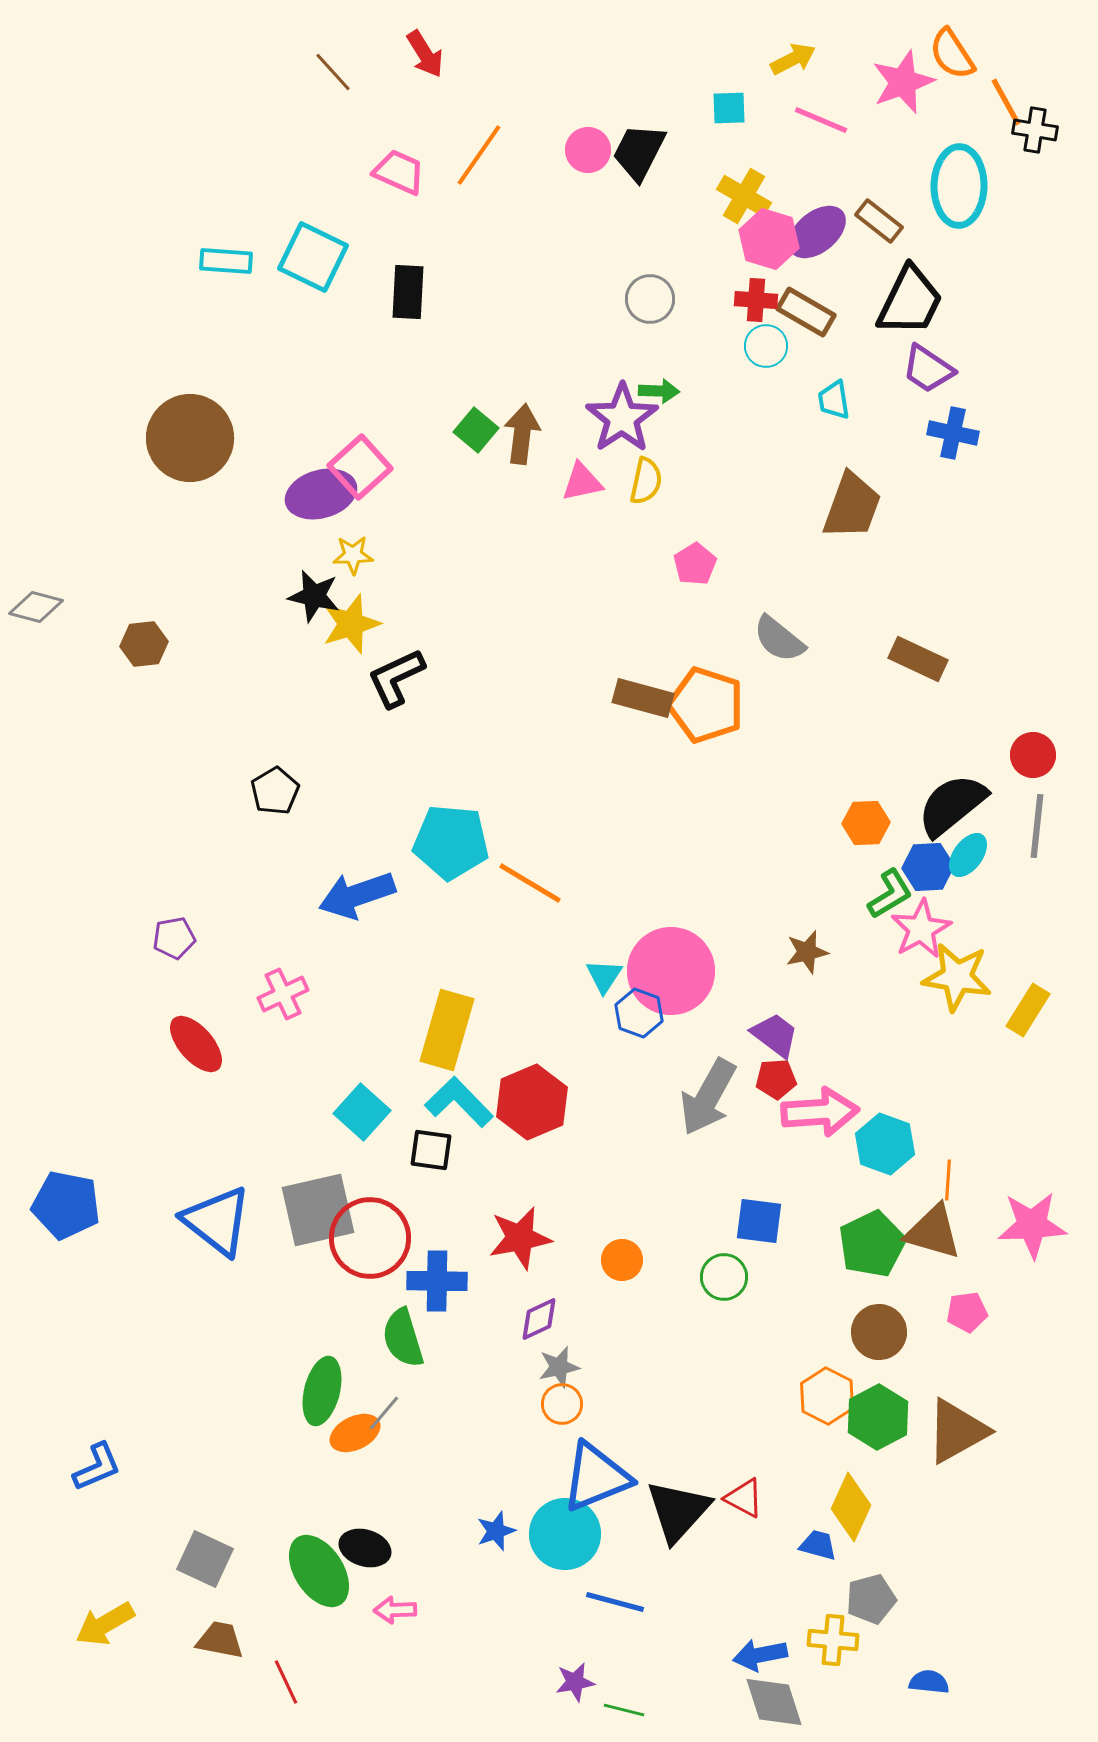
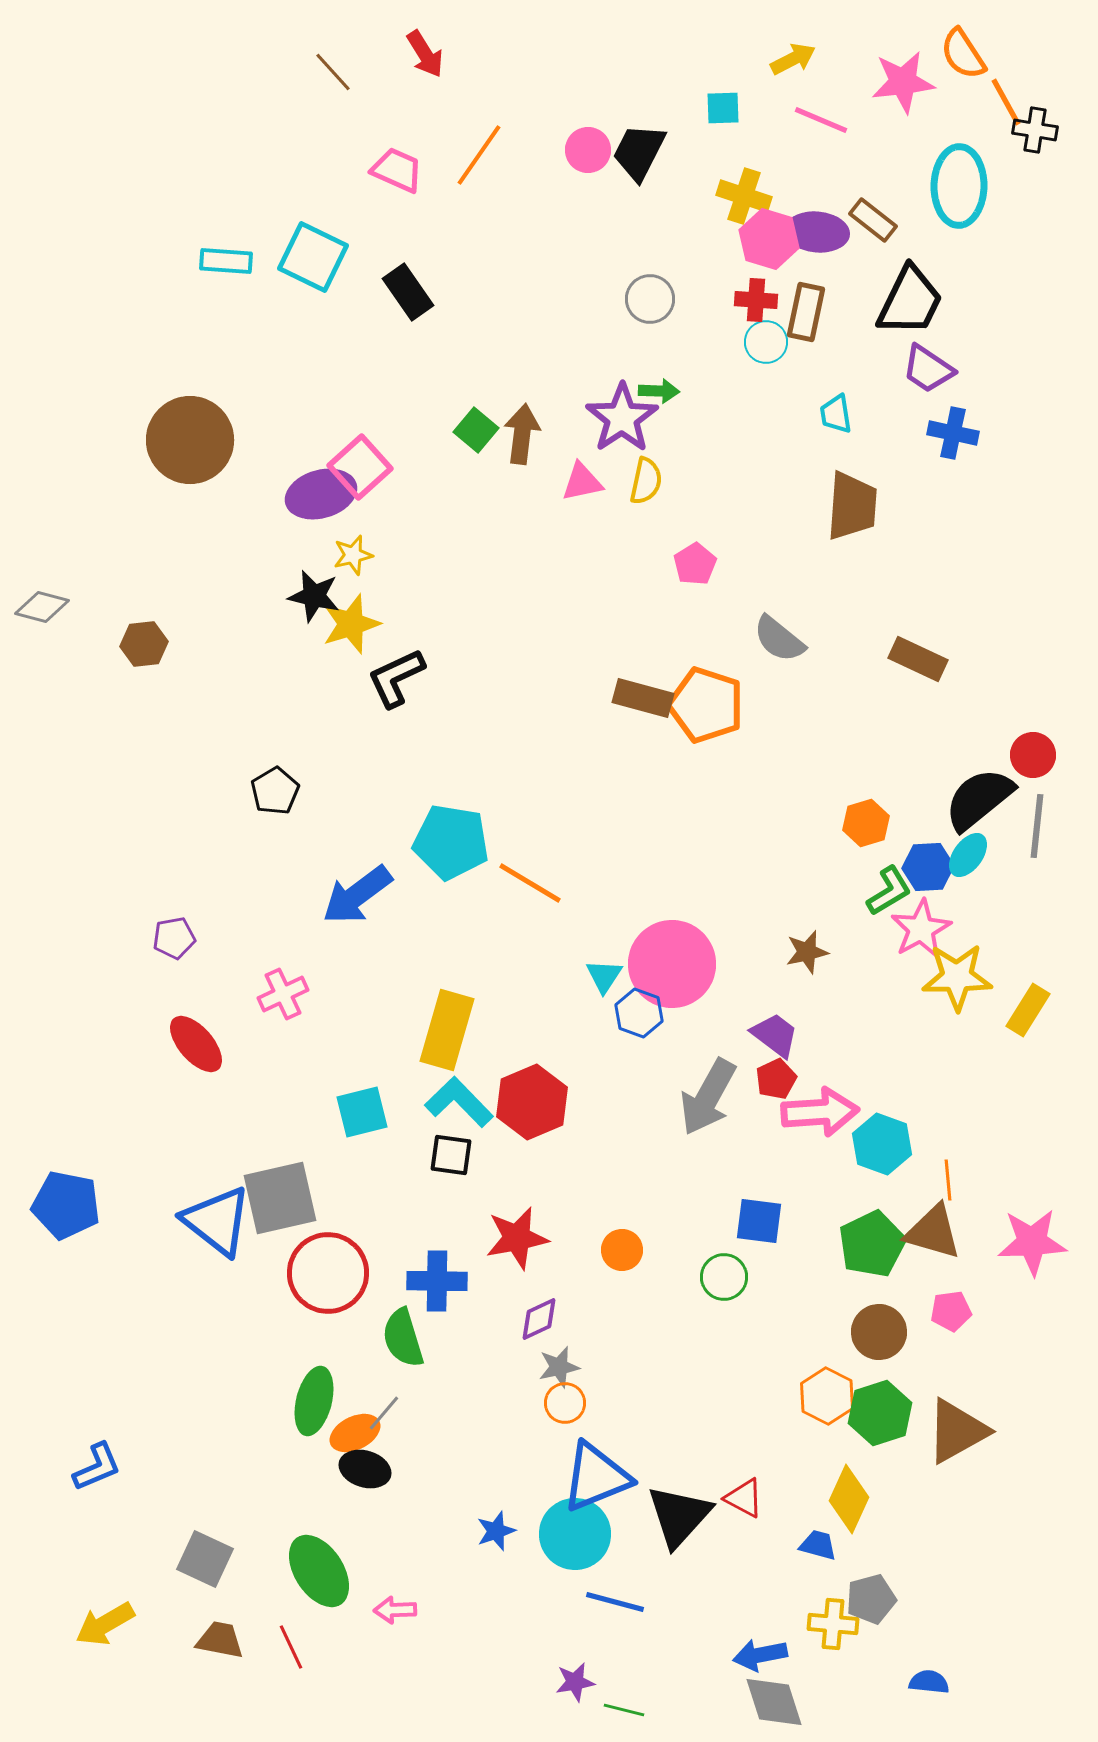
orange semicircle at (952, 54): moved 11 px right
pink star at (903, 82): rotated 14 degrees clockwise
cyan square at (729, 108): moved 6 px left
pink trapezoid at (399, 172): moved 2 px left, 2 px up
yellow cross at (744, 196): rotated 12 degrees counterclockwise
brown rectangle at (879, 221): moved 6 px left, 1 px up
purple ellipse at (817, 232): rotated 44 degrees clockwise
black rectangle at (408, 292): rotated 38 degrees counterclockwise
brown rectangle at (806, 312): rotated 72 degrees clockwise
cyan circle at (766, 346): moved 4 px up
cyan trapezoid at (834, 400): moved 2 px right, 14 px down
brown circle at (190, 438): moved 2 px down
brown trapezoid at (852, 506): rotated 16 degrees counterclockwise
yellow star at (353, 555): rotated 12 degrees counterclockwise
gray diamond at (36, 607): moved 6 px right
black semicircle at (952, 805): moved 27 px right, 6 px up
orange hexagon at (866, 823): rotated 15 degrees counterclockwise
cyan pentagon at (451, 842): rotated 4 degrees clockwise
green L-shape at (890, 894): moved 1 px left, 3 px up
blue arrow at (357, 895): rotated 18 degrees counterclockwise
pink circle at (671, 971): moved 1 px right, 7 px up
yellow star at (957, 977): rotated 10 degrees counterclockwise
red pentagon at (776, 1079): rotated 21 degrees counterclockwise
cyan square at (362, 1112): rotated 34 degrees clockwise
cyan hexagon at (885, 1144): moved 3 px left
black square at (431, 1150): moved 20 px right, 5 px down
orange line at (948, 1180): rotated 9 degrees counterclockwise
gray square at (318, 1210): moved 38 px left, 12 px up
pink star at (1032, 1225): moved 17 px down
red circle at (370, 1238): moved 42 px left, 35 px down
red star at (520, 1238): moved 3 px left
orange circle at (622, 1260): moved 10 px up
pink pentagon at (967, 1312): moved 16 px left, 1 px up
green ellipse at (322, 1391): moved 8 px left, 10 px down
orange circle at (562, 1404): moved 3 px right, 1 px up
green hexagon at (878, 1417): moved 2 px right, 4 px up; rotated 10 degrees clockwise
yellow diamond at (851, 1507): moved 2 px left, 8 px up
black triangle at (678, 1511): moved 1 px right, 5 px down
cyan circle at (565, 1534): moved 10 px right
black ellipse at (365, 1548): moved 79 px up
yellow cross at (833, 1640): moved 16 px up
red line at (286, 1682): moved 5 px right, 35 px up
